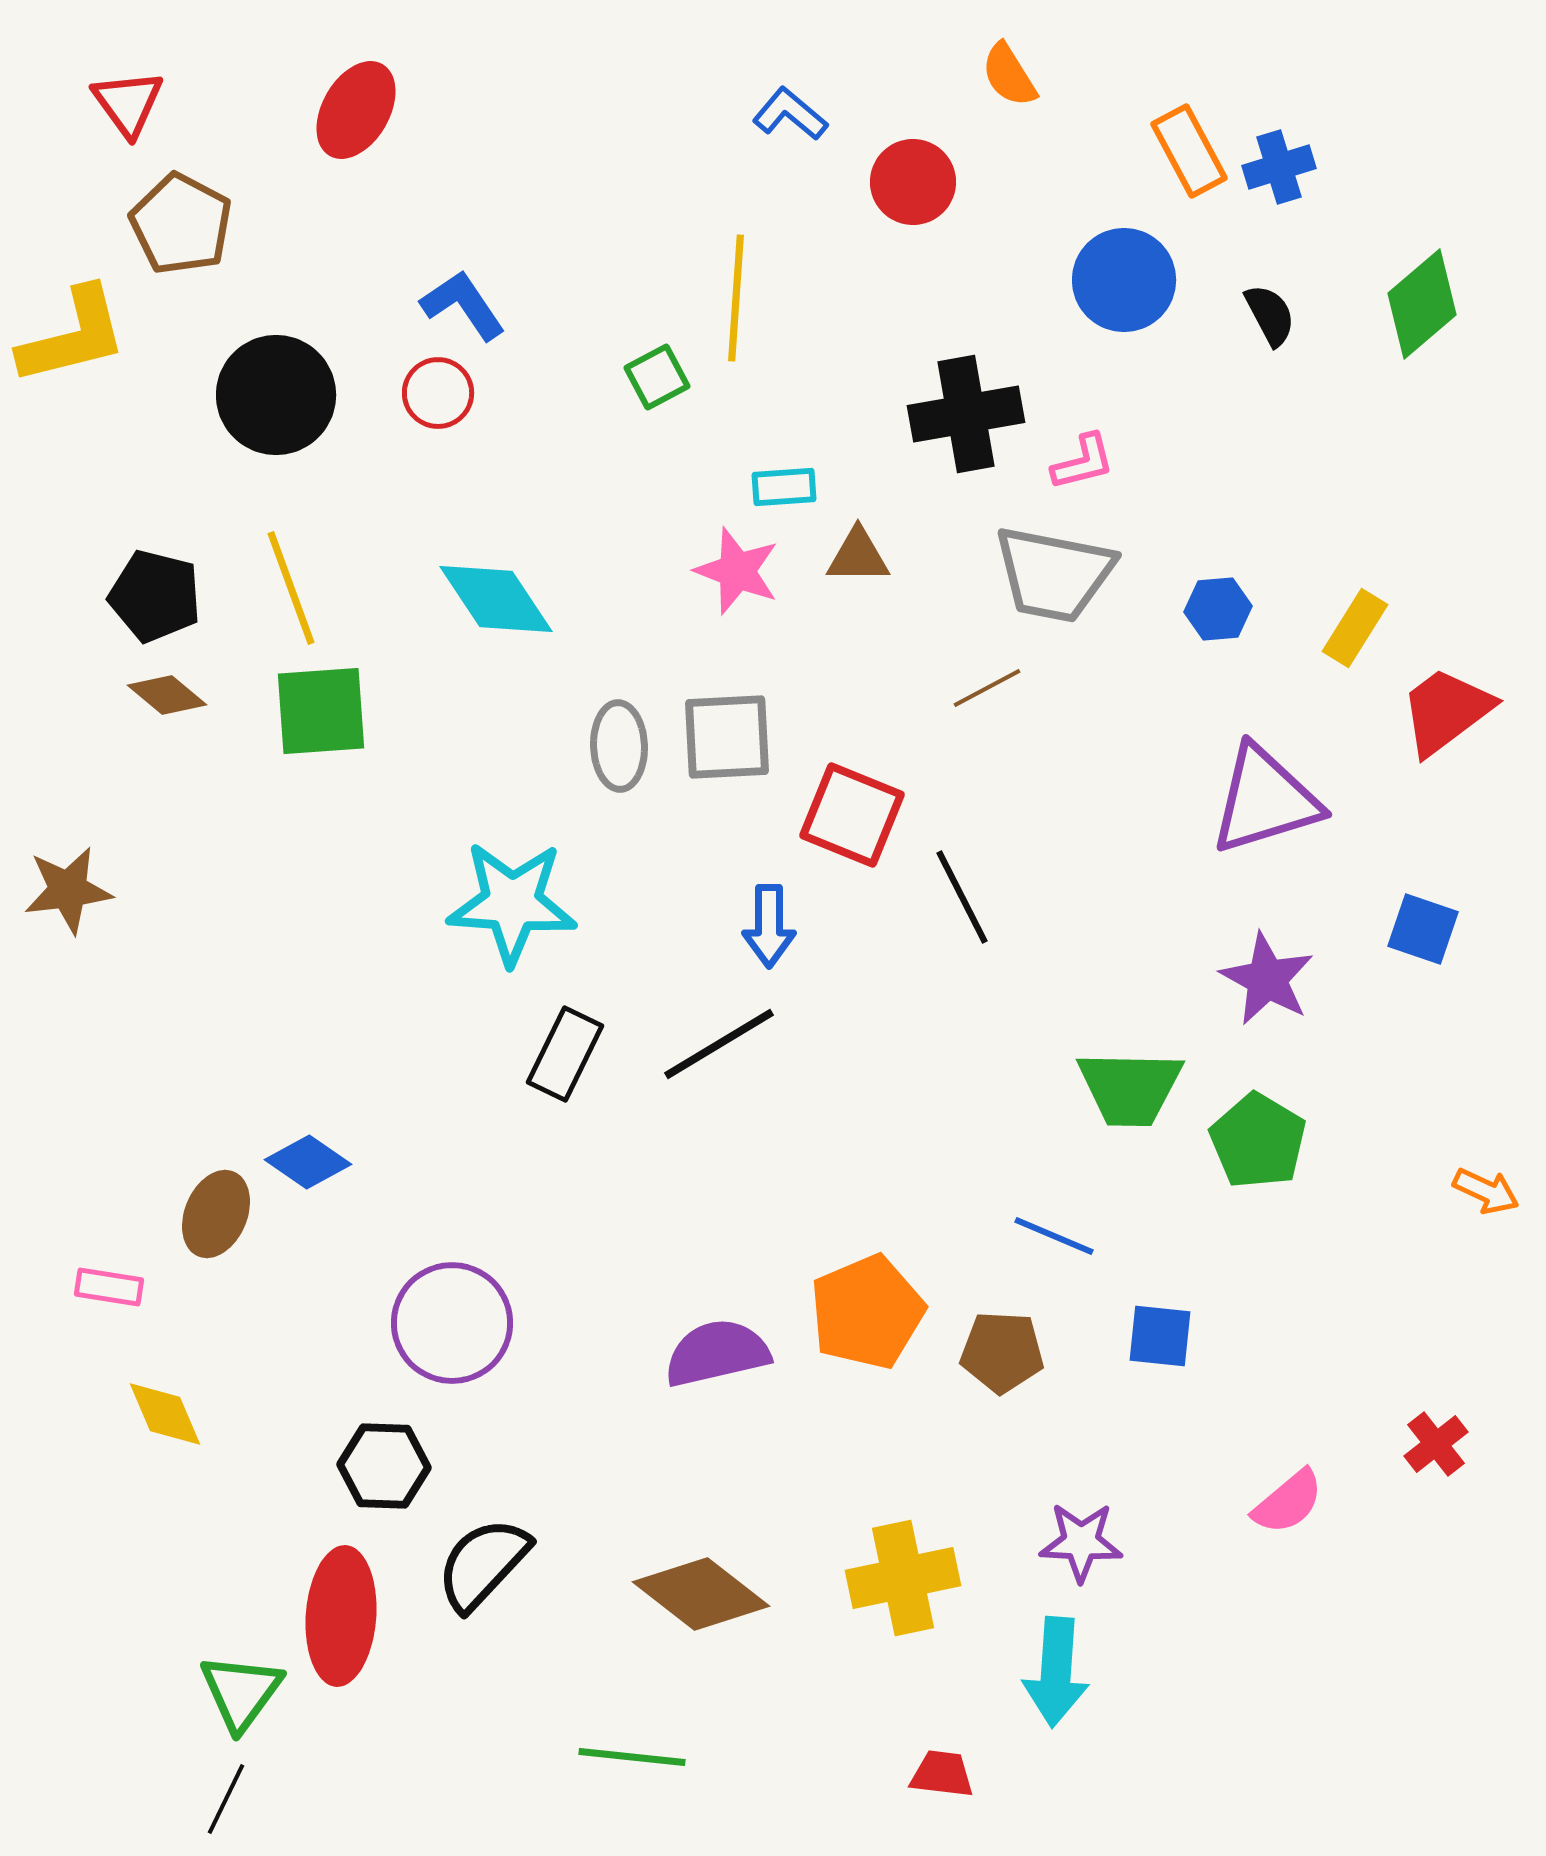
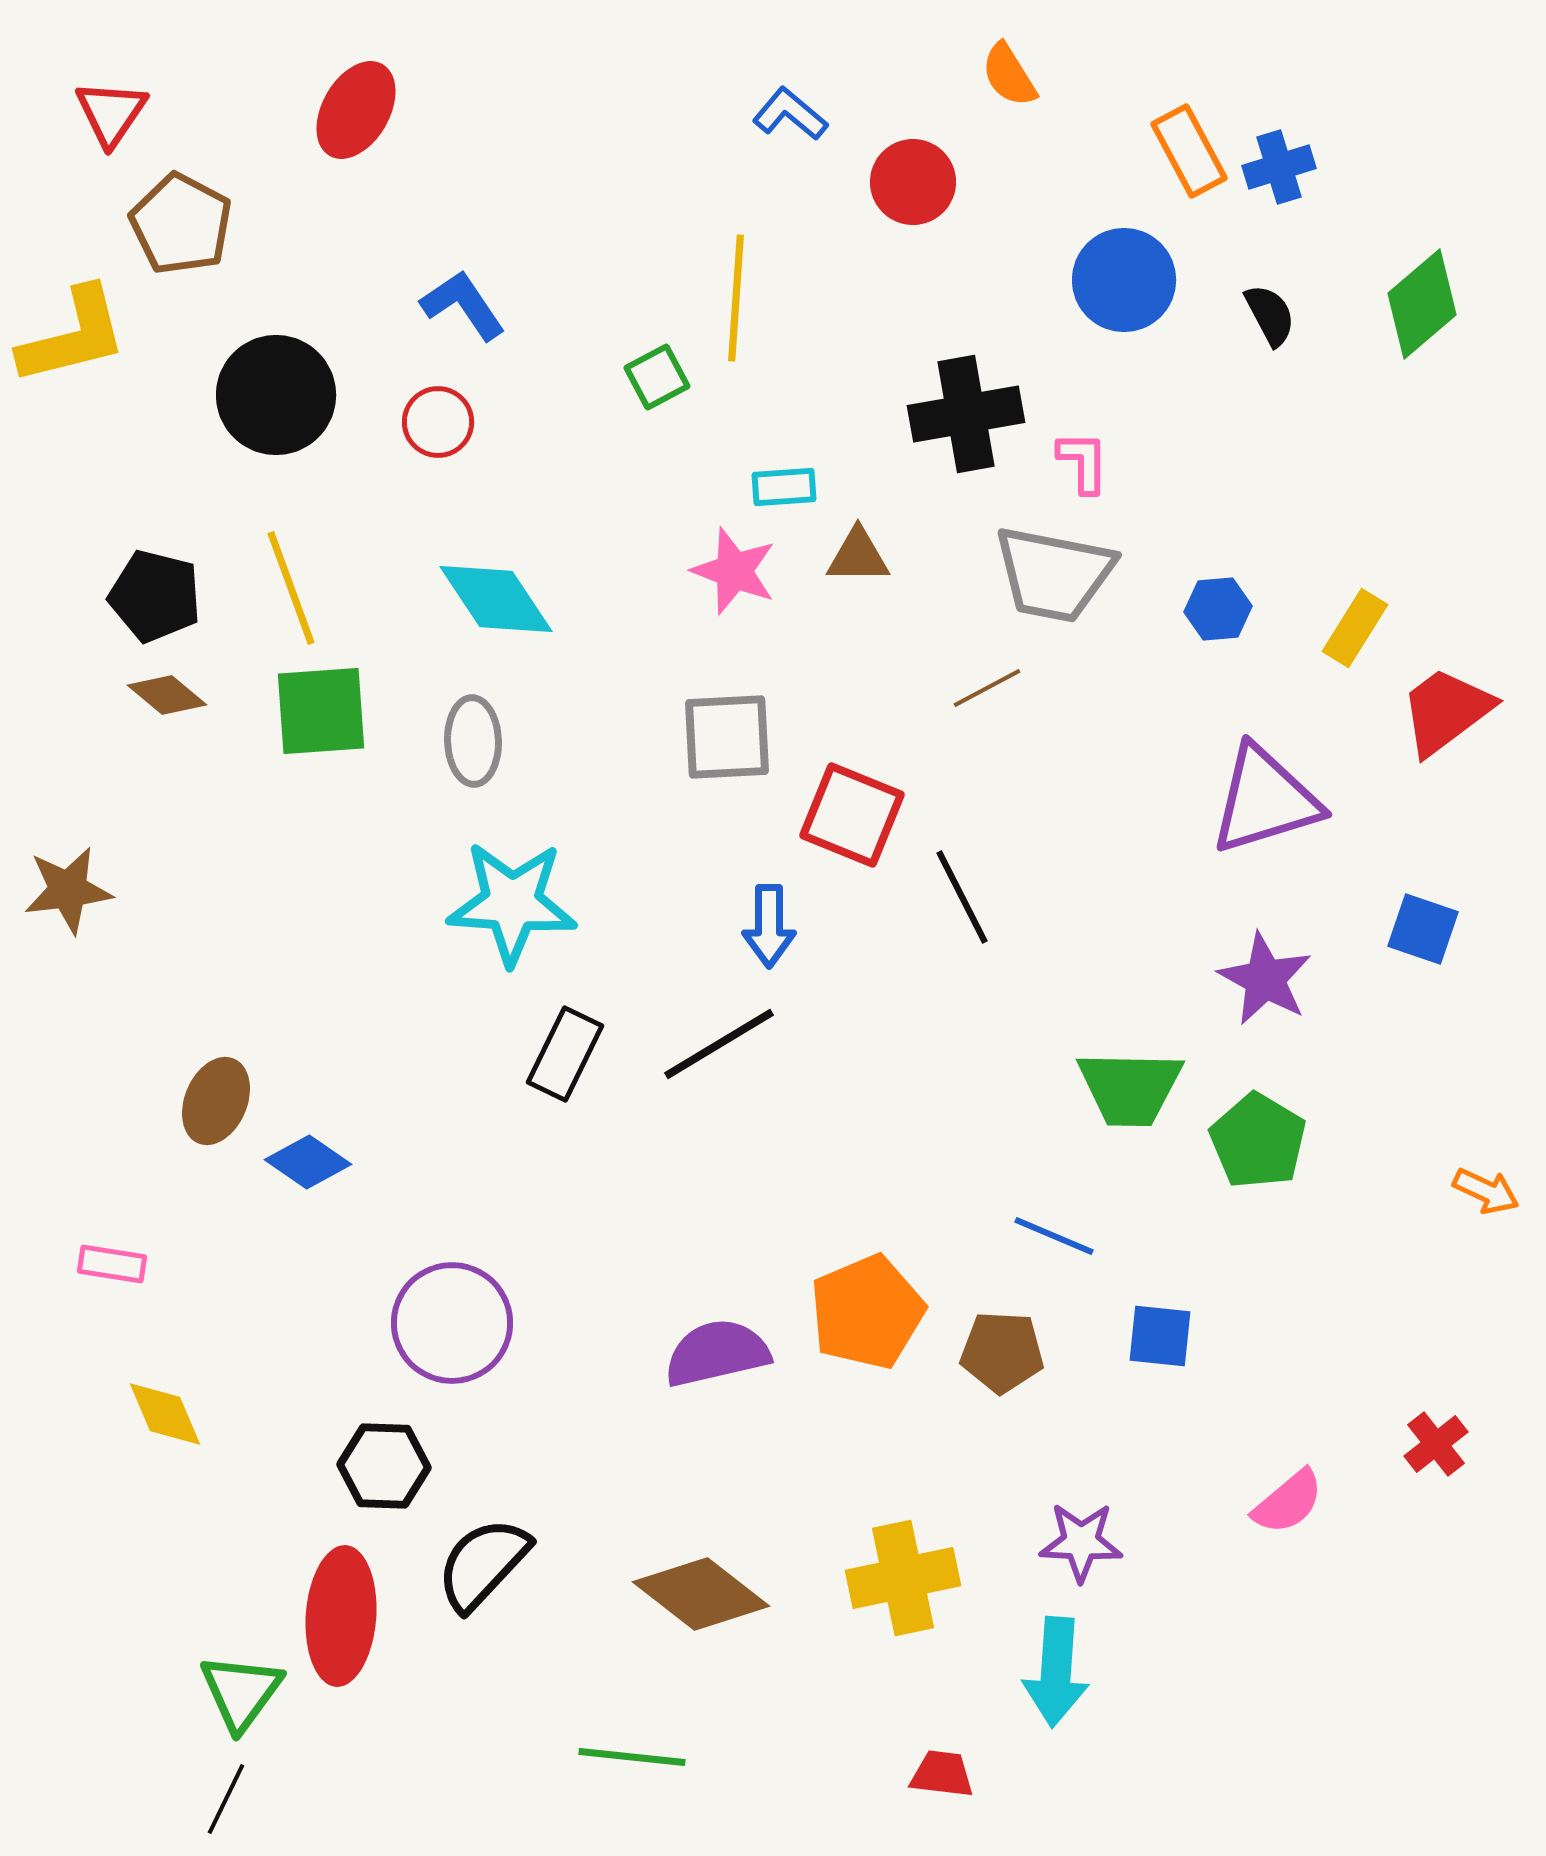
red triangle at (128, 103): moved 17 px left, 10 px down; rotated 10 degrees clockwise
red circle at (438, 393): moved 29 px down
pink L-shape at (1083, 462): rotated 76 degrees counterclockwise
pink star at (737, 571): moved 3 px left
gray ellipse at (619, 746): moved 146 px left, 5 px up
purple star at (1267, 979): moved 2 px left
brown ellipse at (216, 1214): moved 113 px up
pink rectangle at (109, 1287): moved 3 px right, 23 px up
